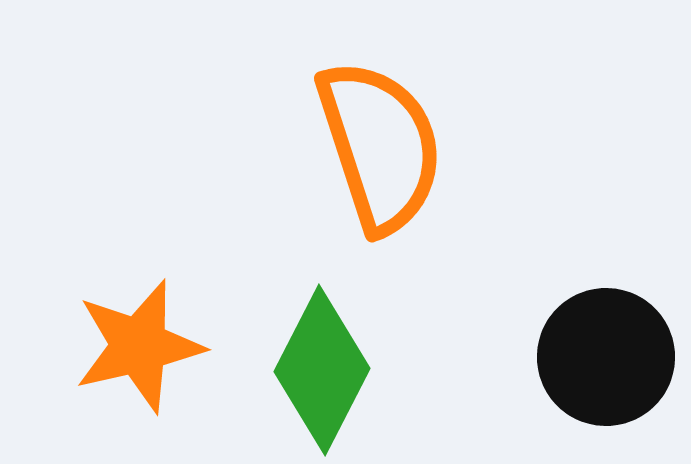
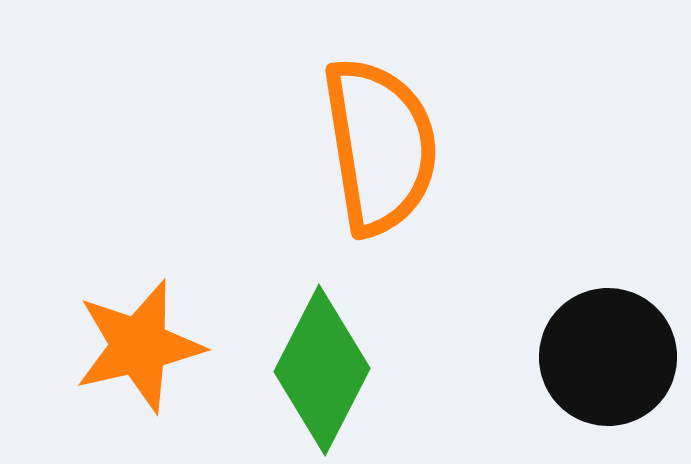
orange semicircle: rotated 9 degrees clockwise
black circle: moved 2 px right
